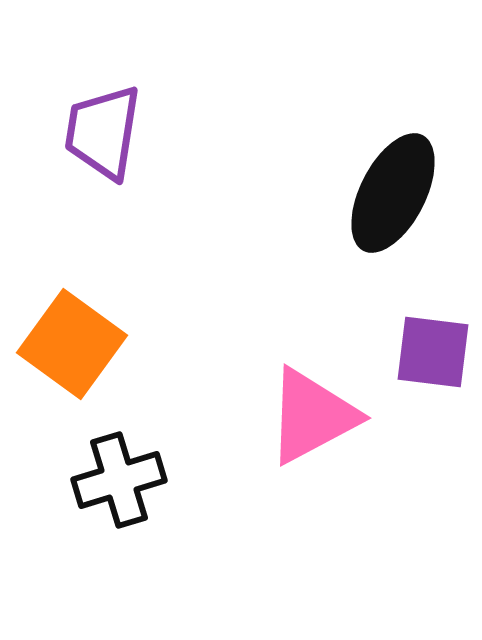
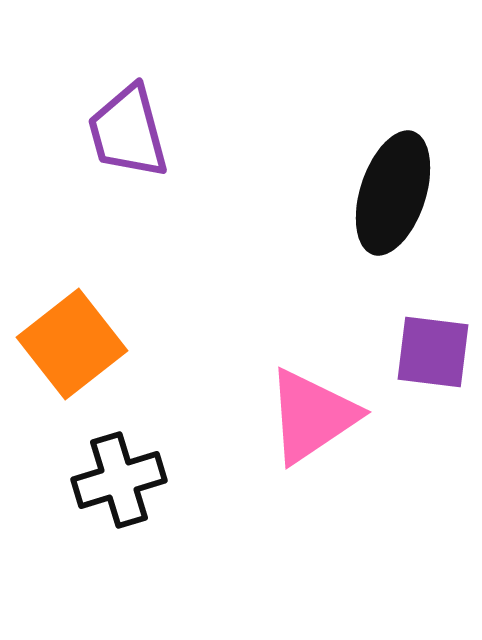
purple trapezoid: moved 25 px right; rotated 24 degrees counterclockwise
black ellipse: rotated 9 degrees counterclockwise
orange square: rotated 16 degrees clockwise
pink triangle: rotated 6 degrees counterclockwise
